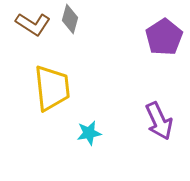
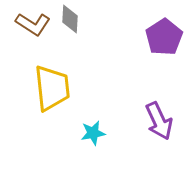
gray diamond: rotated 12 degrees counterclockwise
cyan star: moved 4 px right
